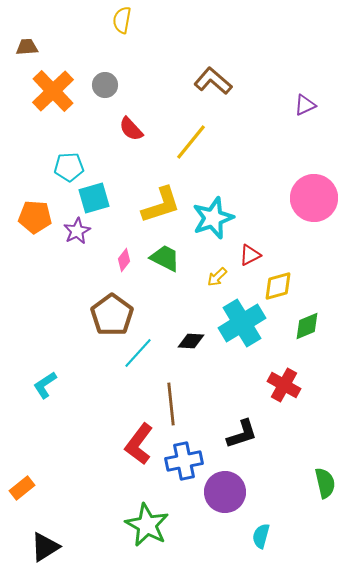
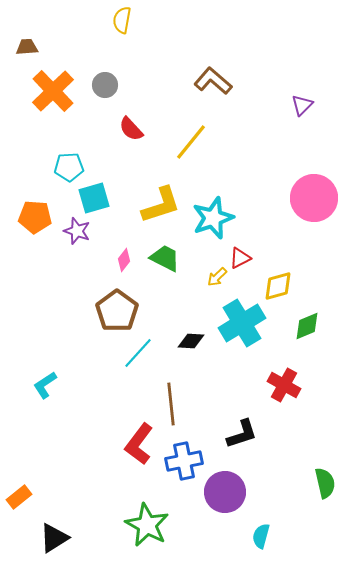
purple triangle: moved 3 px left; rotated 20 degrees counterclockwise
purple star: rotated 24 degrees counterclockwise
red triangle: moved 10 px left, 3 px down
brown pentagon: moved 5 px right, 4 px up
orange rectangle: moved 3 px left, 9 px down
black triangle: moved 9 px right, 9 px up
